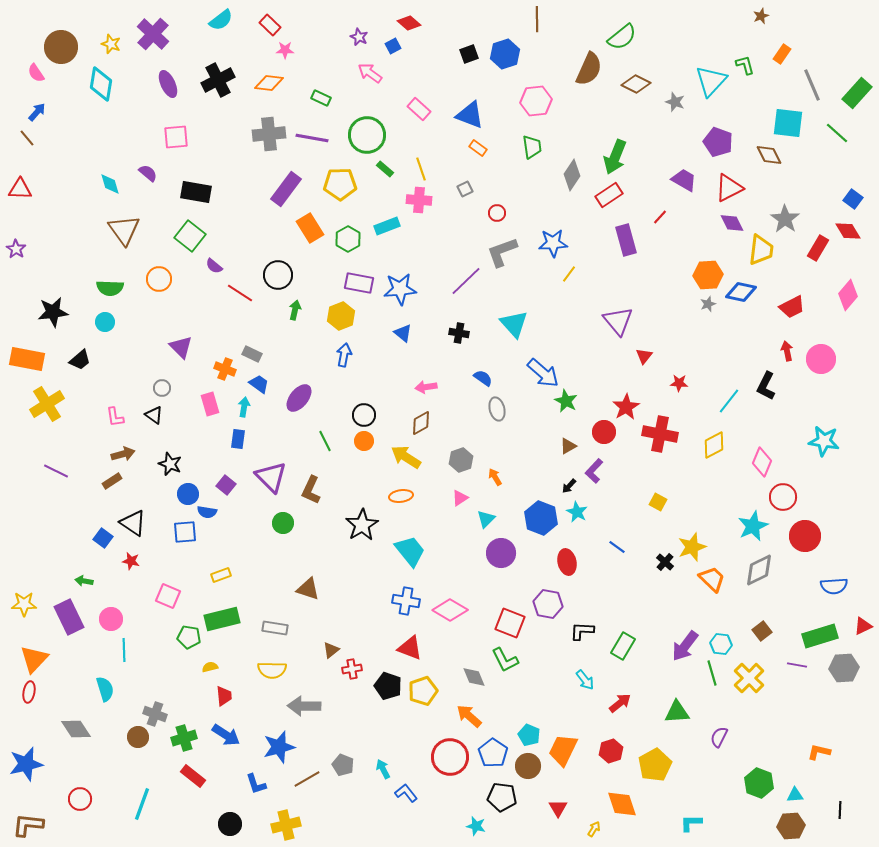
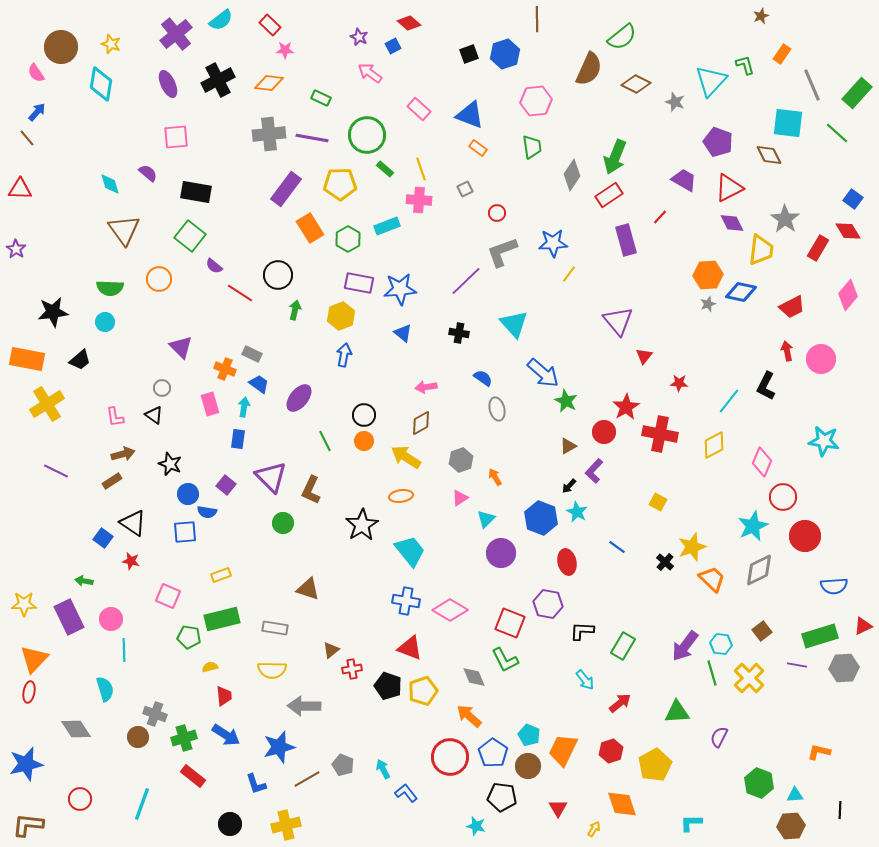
purple cross at (153, 34): moved 23 px right; rotated 8 degrees clockwise
